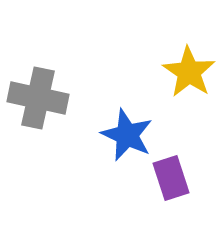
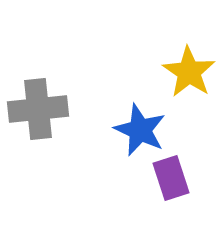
gray cross: moved 11 px down; rotated 18 degrees counterclockwise
blue star: moved 13 px right, 5 px up
